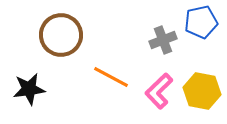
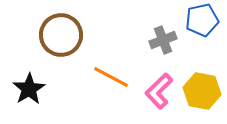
blue pentagon: moved 1 px right, 2 px up
black star: rotated 24 degrees counterclockwise
